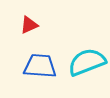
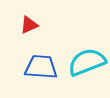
blue trapezoid: moved 1 px right, 1 px down
